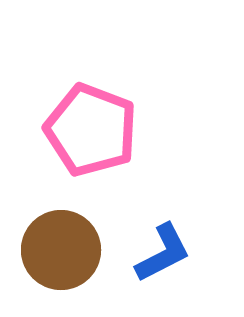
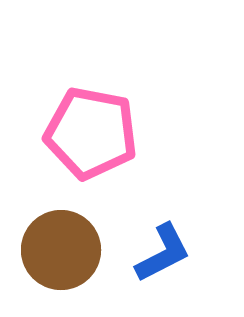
pink pentagon: moved 3 px down; rotated 10 degrees counterclockwise
